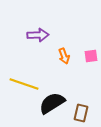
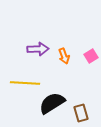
purple arrow: moved 14 px down
pink square: rotated 24 degrees counterclockwise
yellow line: moved 1 px right, 1 px up; rotated 16 degrees counterclockwise
brown rectangle: rotated 30 degrees counterclockwise
